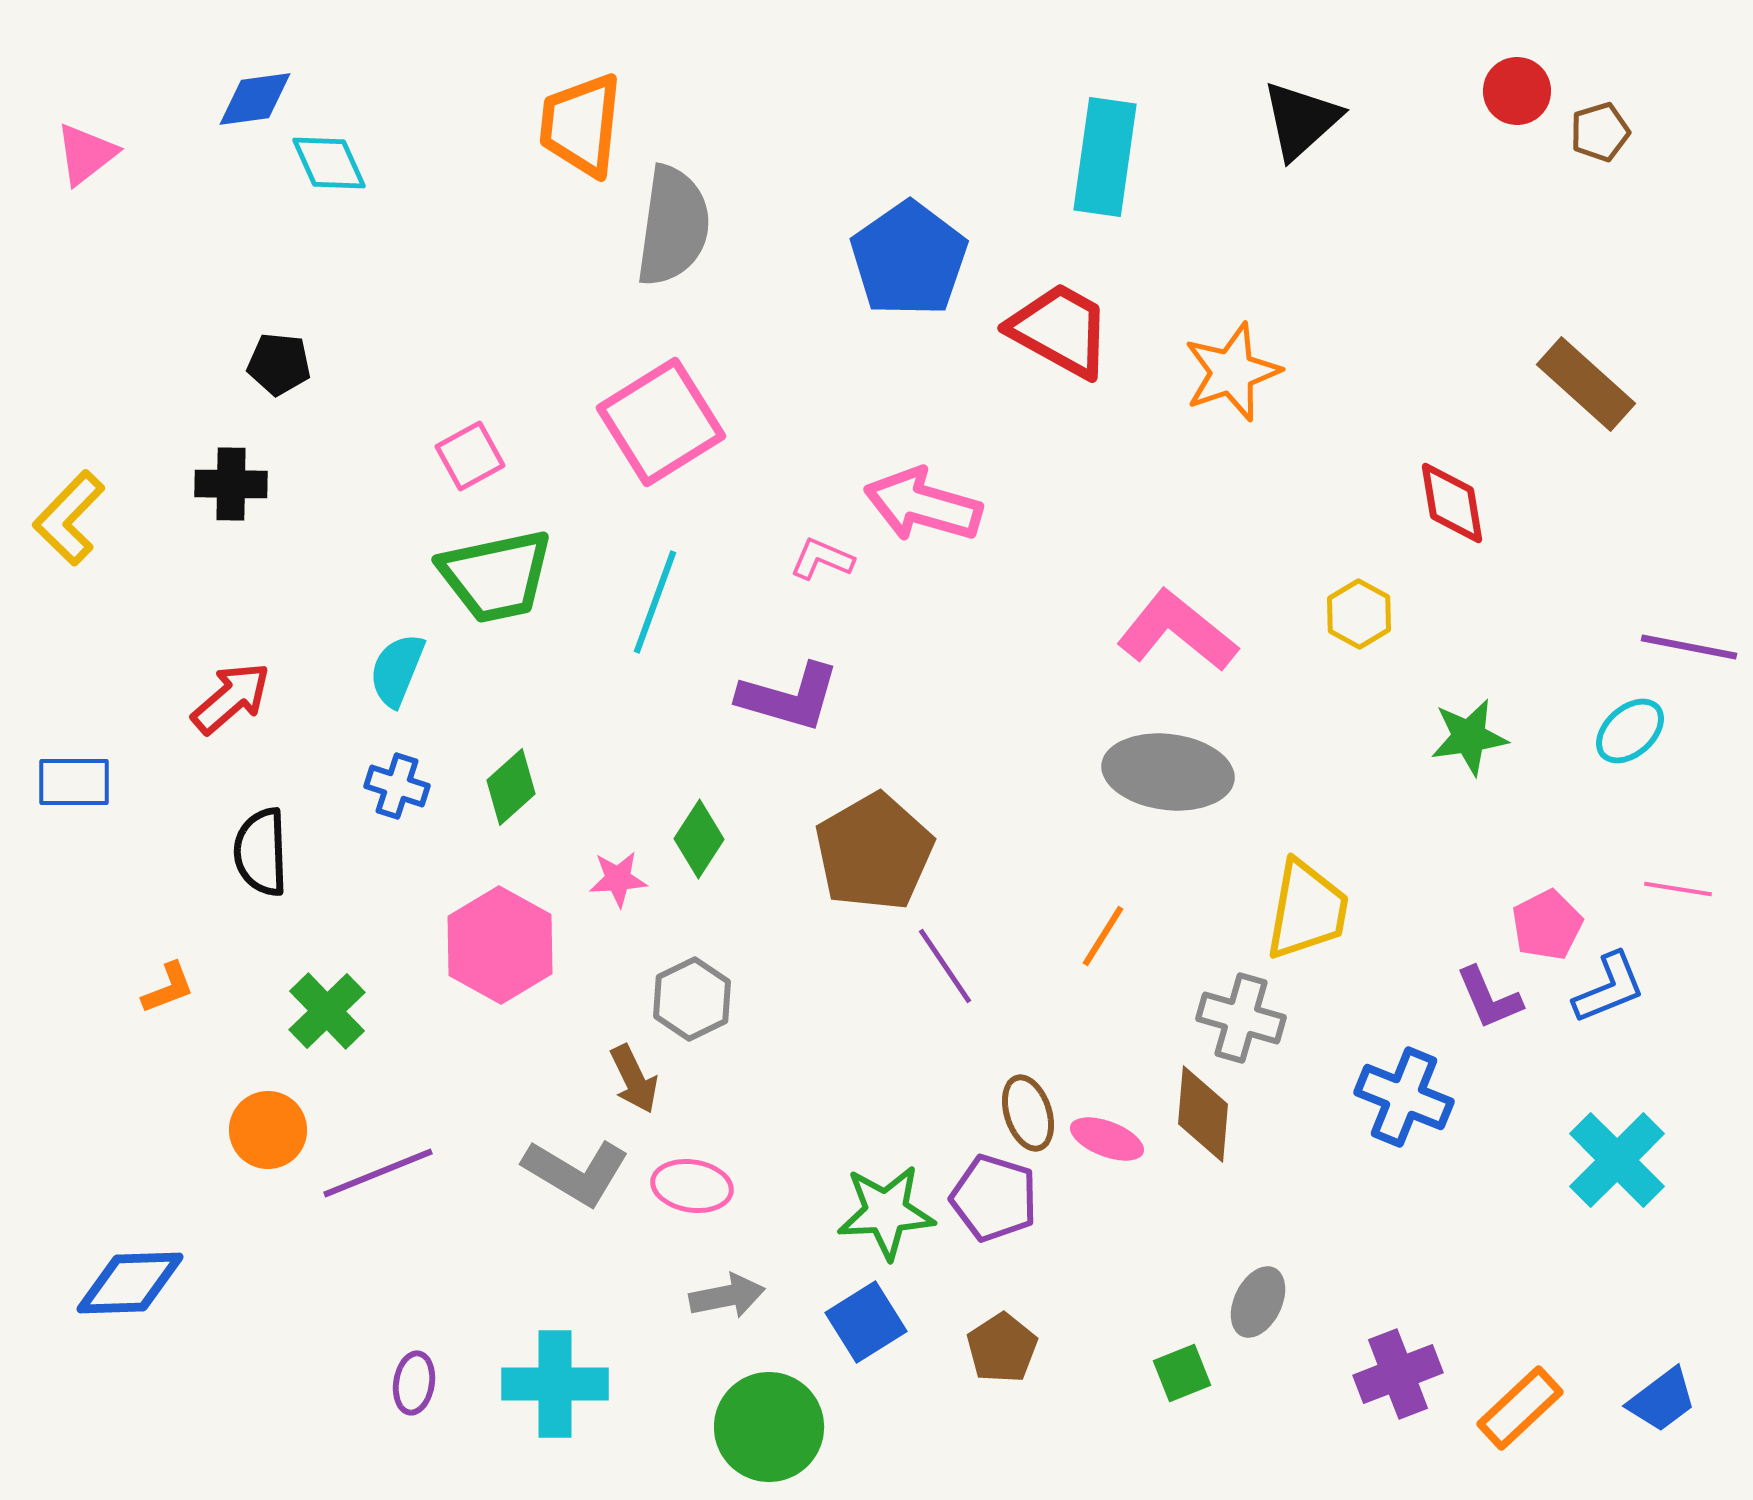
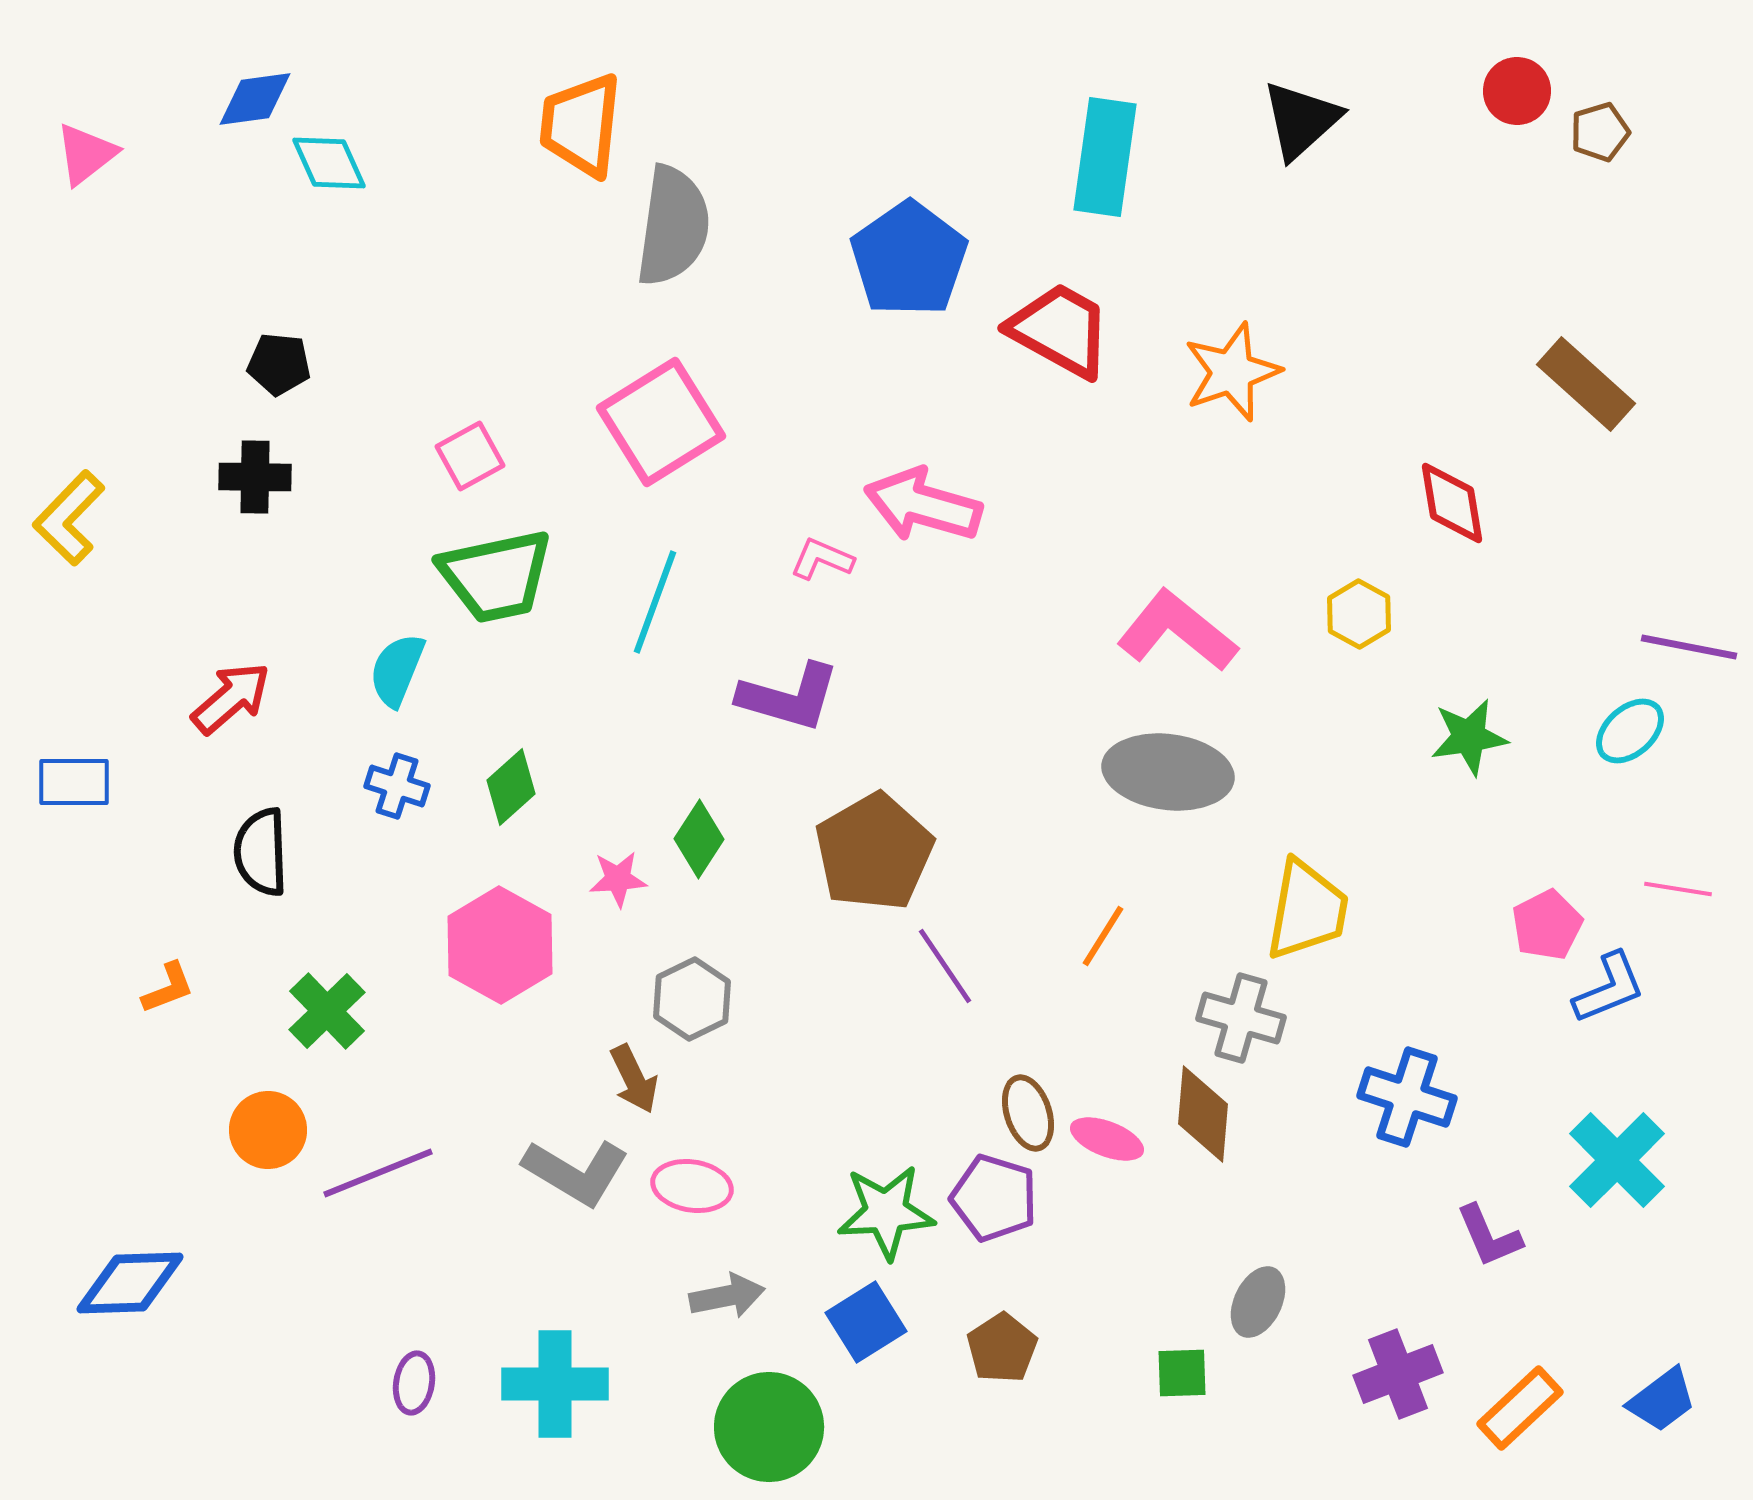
black cross at (231, 484): moved 24 px right, 7 px up
purple L-shape at (1489, 998): moved 238 px down
blue cross at (1404, 1097): moved 3 px right; rotated 4 degrees counterclockwise
green square at (1182, 1373): rotated 20 degrees clockwise
